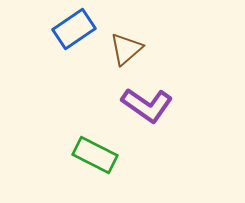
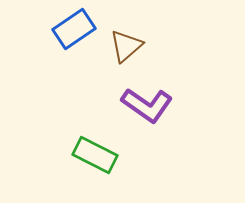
brown triangle: moved 3 px up
